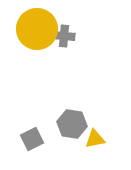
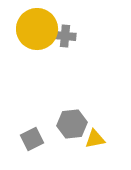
gray cross: moved 1 px right
gray hexagon: rotated 16 degrees counterclockwise
